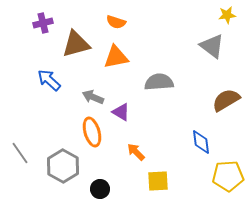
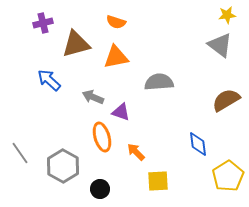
gray triangle: moved 8 px right, 1 px up
purple triangle: rotated 12 degrees counterclockwise
orange ellipse: moved 10 px right, 5 px down
blue diamond: moved 3 px left, 2 px down
yellow pentagon: rotated 28 degrees counterclockwise
